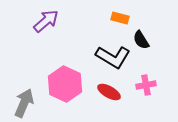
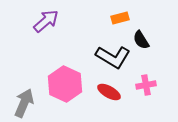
orange rectangle: rotated 30 degrees counterclockwise
